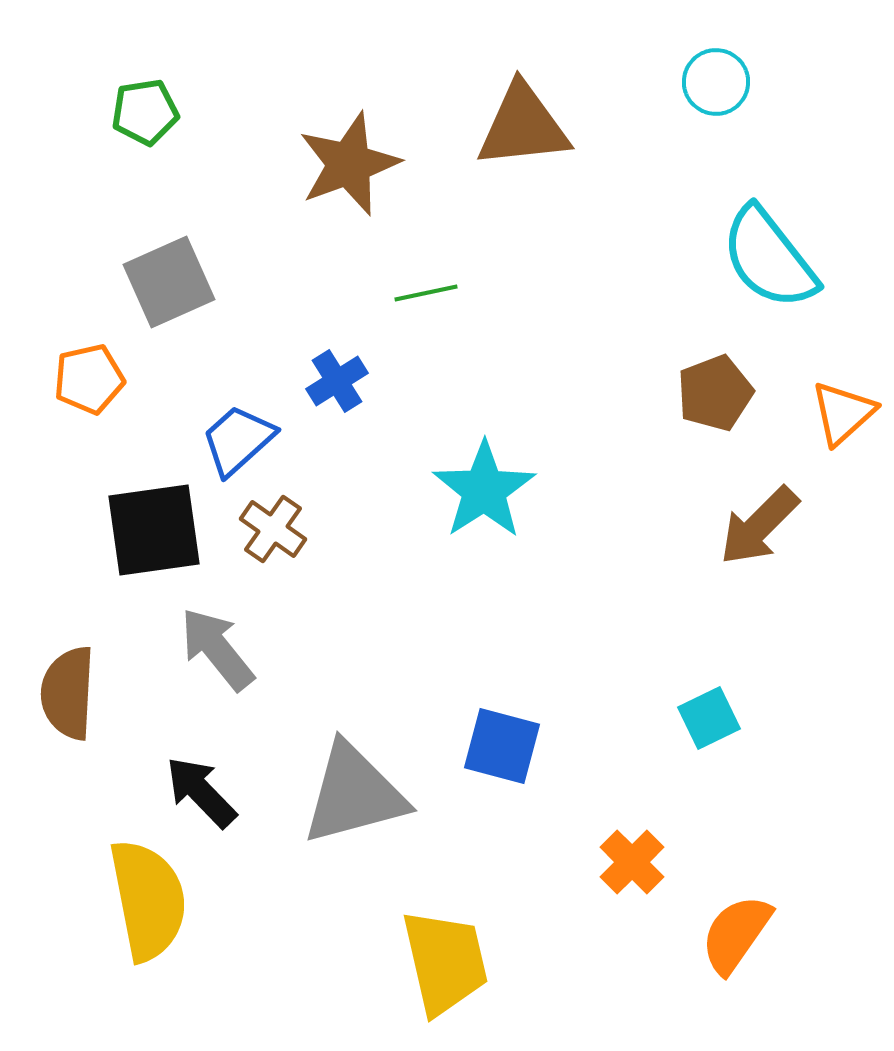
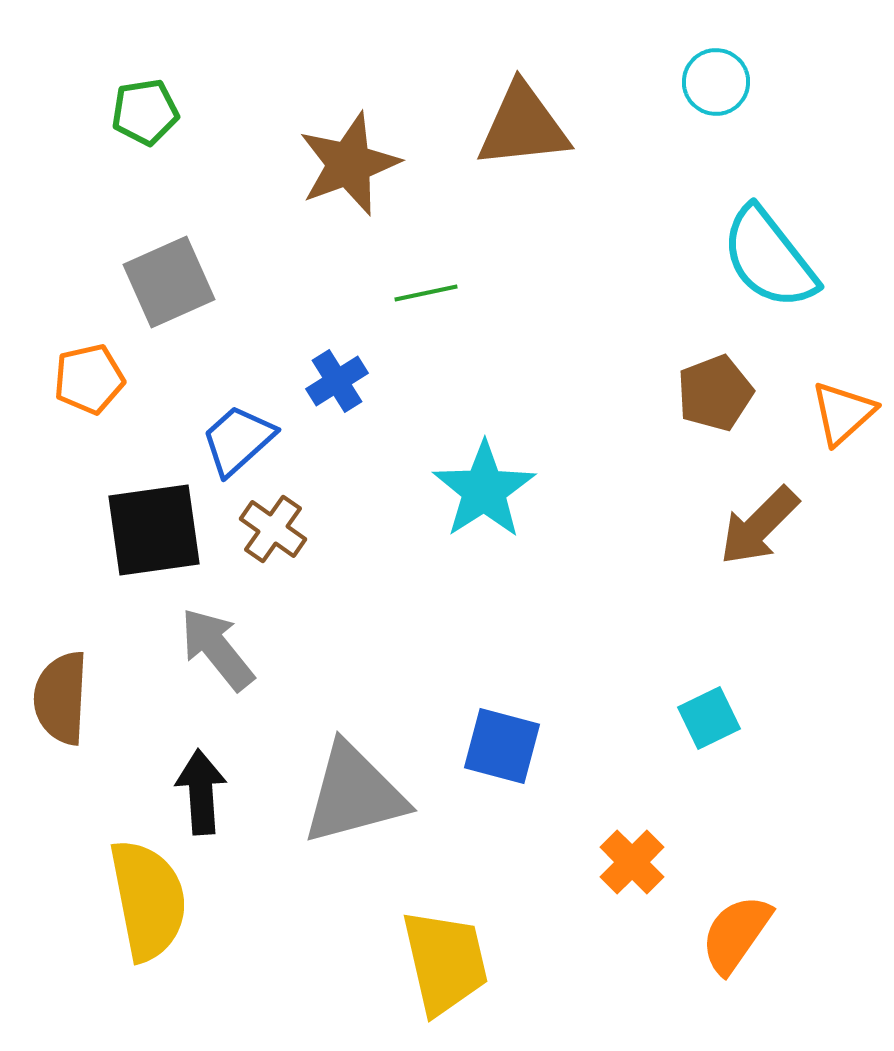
brown semicircle: moved 7 px left, 5 px down
black arrow: rotated 40 degrees clockwise
